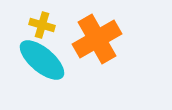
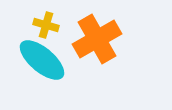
yellow cross: moved 4 px right
